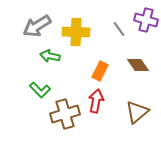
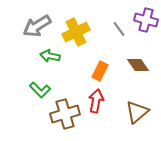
yellow cross: rotated 28 degrees counterclockwise
